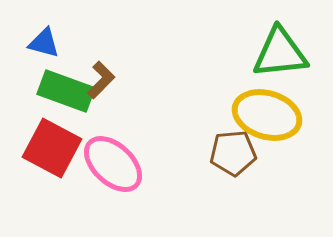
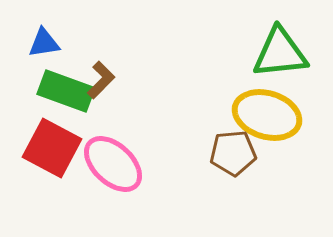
blue triangle: rotated 24 degrees counterclockwise
